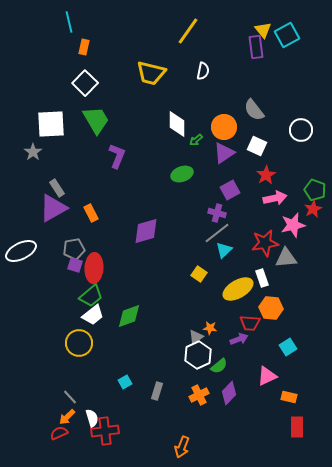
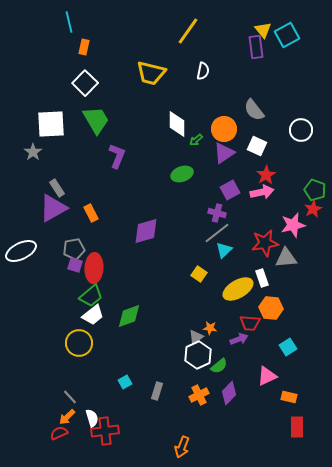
orange circle at (224, 127): moved 2 px down
pink arrow at (275, 198): moved 13 px left, 6 px up
